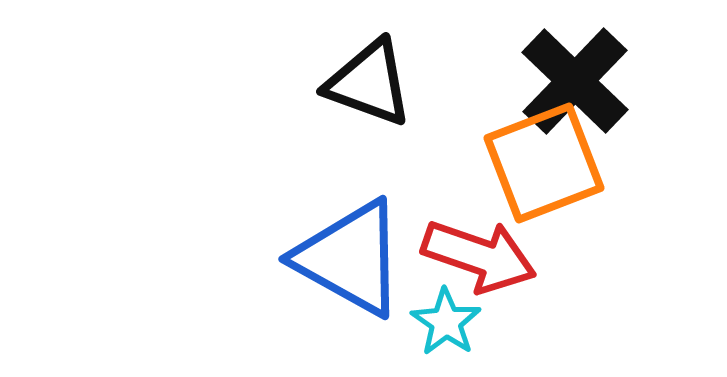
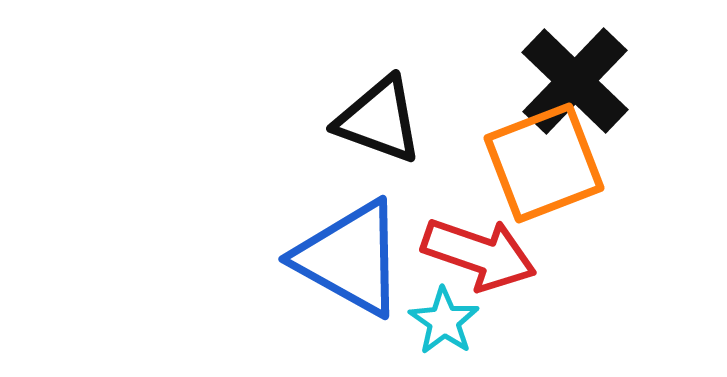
black triangle: moved 10 px right, 37 px down
red arrow: moved 2 px up
cyan star: moved 2 px left, 1 px up
